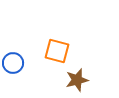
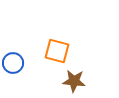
brown star: moved 3 px left, 1 px down; rotated 20 degrees clockwise
